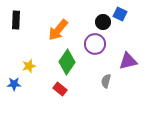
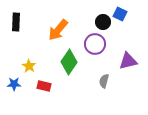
black rectangle: moved 2 px down
green diamond: moved 2 px right
yellow star: rotated 24 degrees counterclockwise
gray semicircle: moved 2 px left
red rectangle: moved 16 px left, 3 px up; rotated 24 degrees counterclockwise
